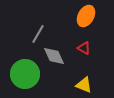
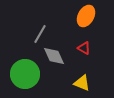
gray line: moved 2 px right
yellow triangle: moved 2 px left, 2 px up
